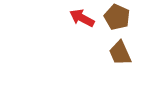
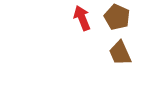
red arrow: rotated 40 degrees clockwise
